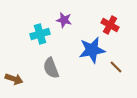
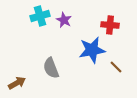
purple star: rotated 14 degrees clockwise
red cross: rotated 24 degrees counterclockwise
cyan cross: moved 18 px up
brown arrow: moved 3 px right, 4 px down; rotated 48 degrees counterclockwise
